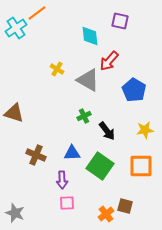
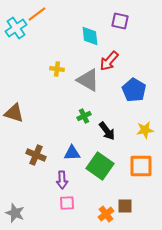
orange line: moved 1 px down
yellow cross: rotated 24 degrees counterclockwise
brown square: rotated 14 degrees counterclockwise
